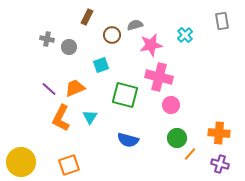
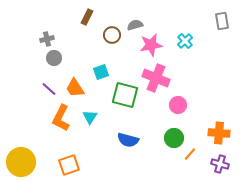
cyan cross: moved 6 px down
gray cross: rotated 24 degrees counterclockwise
gray circle: moved 15 px left, 11 px down
cyan square: moved 7 px down
pink cross: moved 3 px left, 1 px down; rotated 8 degrees clockwise
orange trapezoid: rotated 100 degrees counterclockwise
pink circle: moved 7 px right
green circle: moved 3 px left
